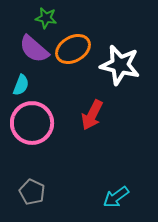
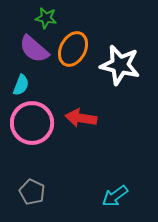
orange ellipse: rotated 32 degrees counterclockwise
red arrow: moved 11 px left, 3 px down; rotated 72 degrees clockwise
cyan arrow: moved 1 px left, 1 px up
